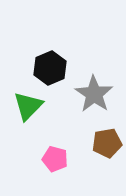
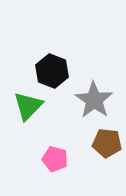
black hexagon: moved 2 px right, 3 px down; rotated 16 degrees counterclockwise
gray star: moved 6 px down
brown pentagon: rotated 16 degrees clockwise
